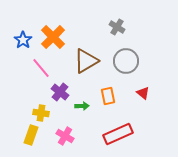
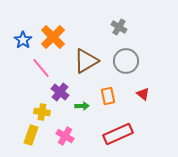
gray cross: moved 2 px right
red triangle: moved 1 px down
yellow cross: moved 1 px right, 1 px up
